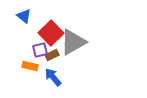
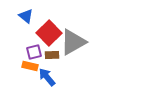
blue triangle: moved 2 px right
red square: moved 2 px left
purple square: moved 6 px left, 2 px down
brown rectangle: rotated 24 degrees clockwise
blue arrow: moved 6 px left
